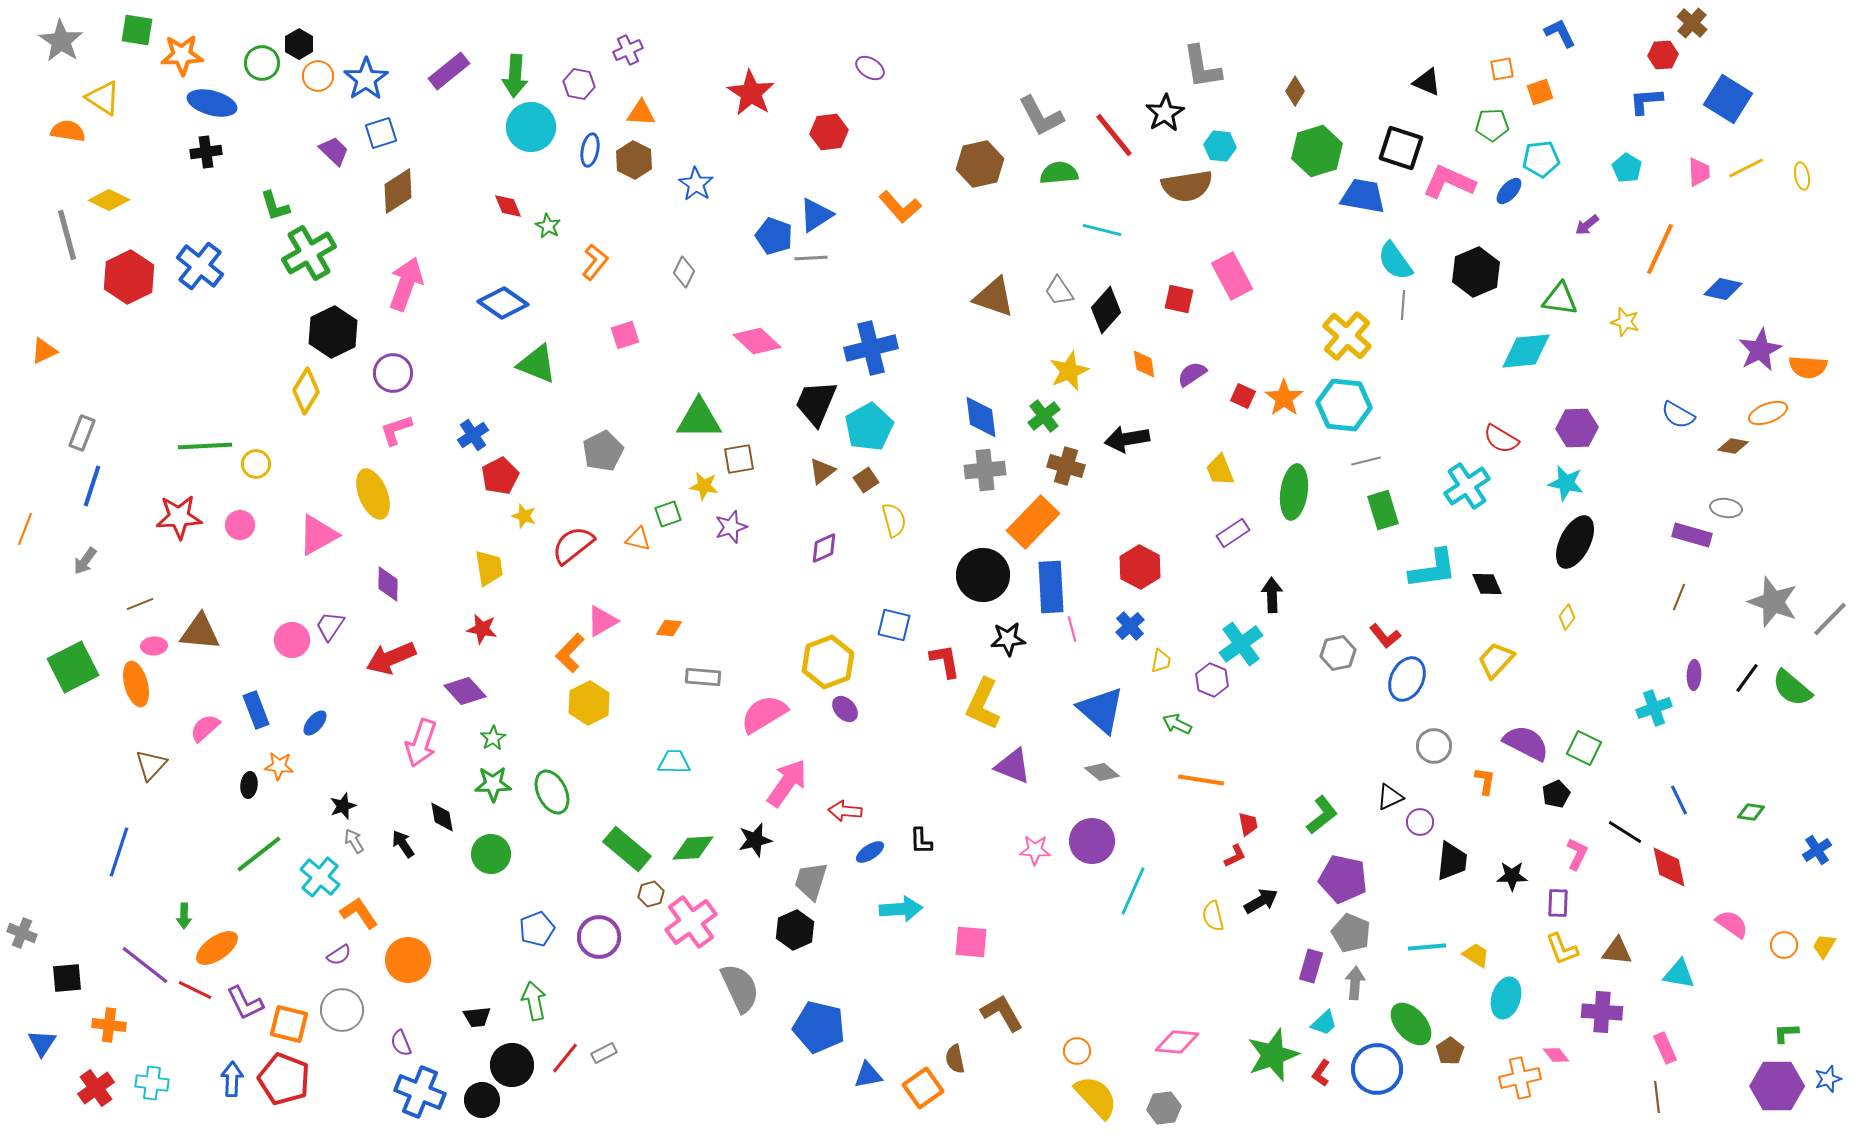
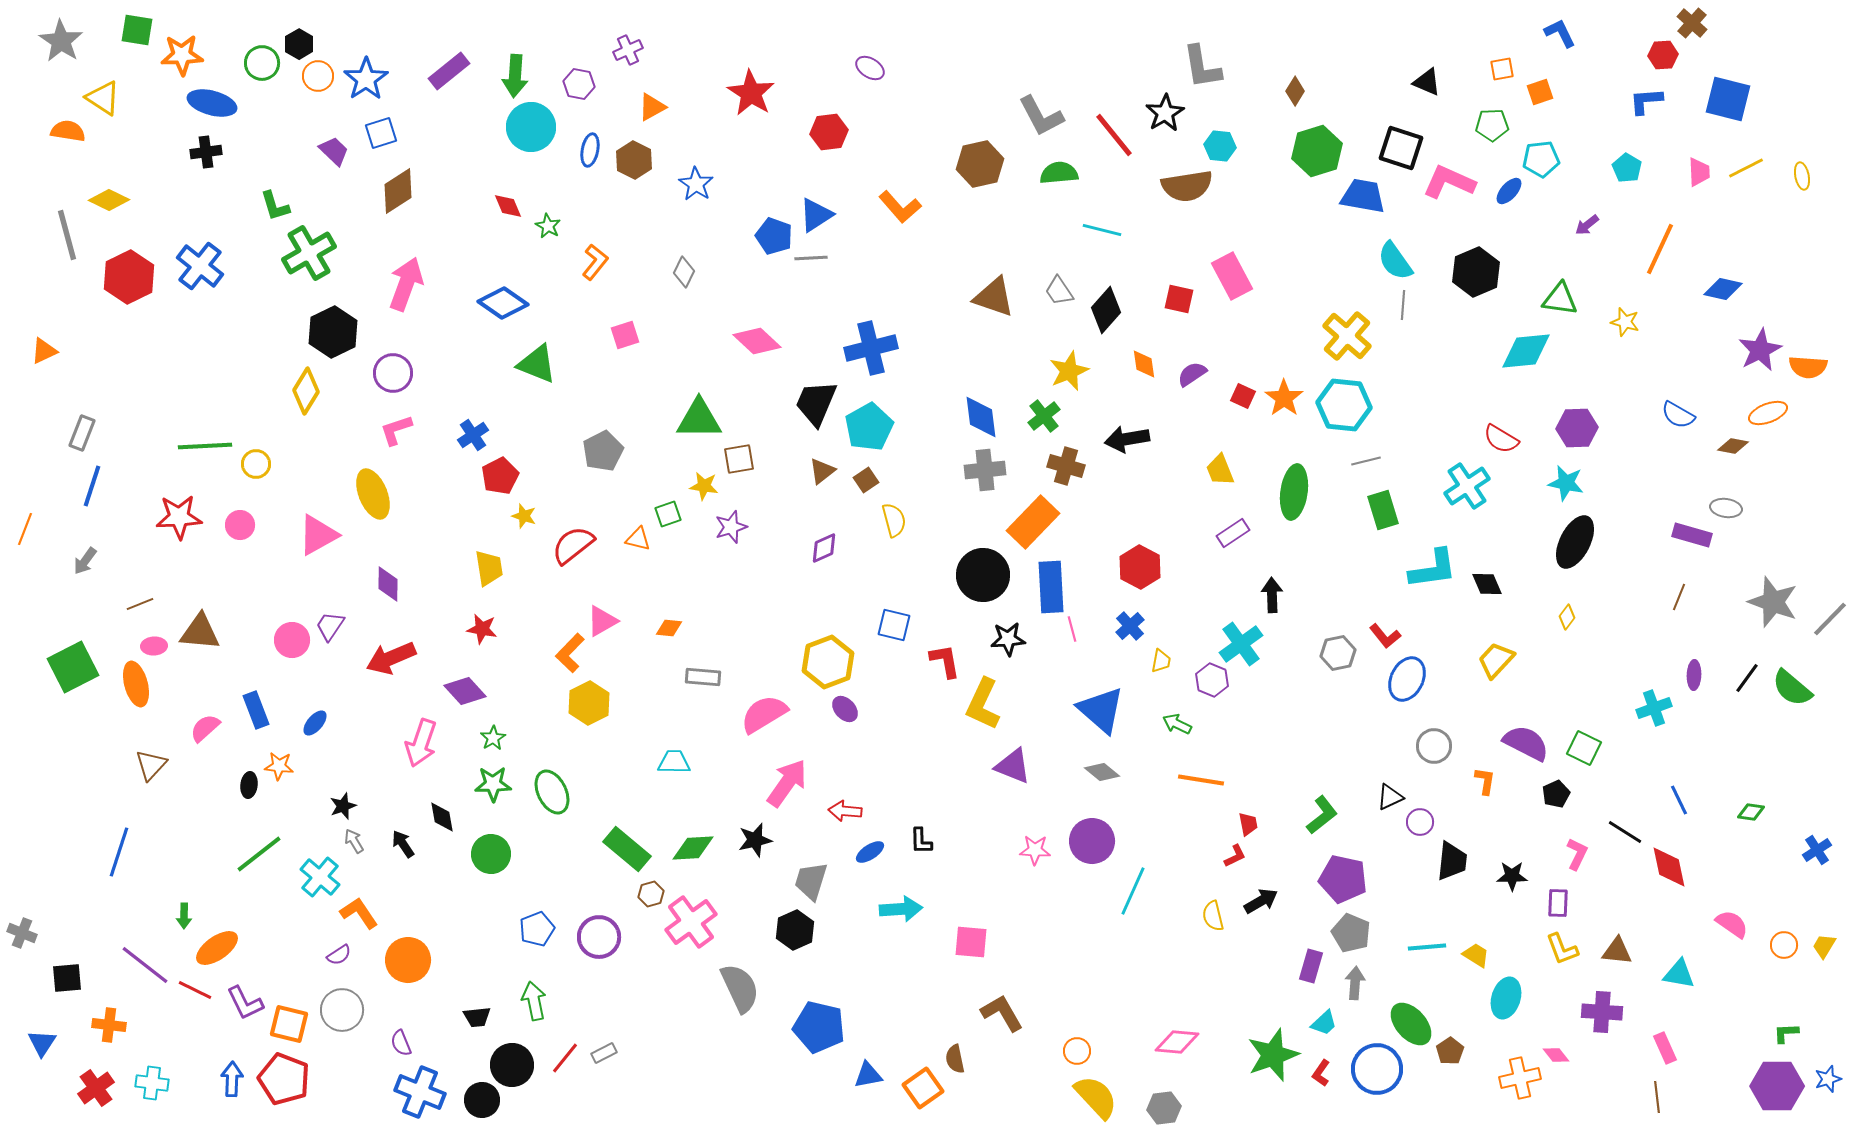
blue square at (1728, 99): rotated 18 degrees counterclockwise
orange triangle at (641, 113): moved 11 px right, 6 px up; rotated 32 degrees counterclockwise
